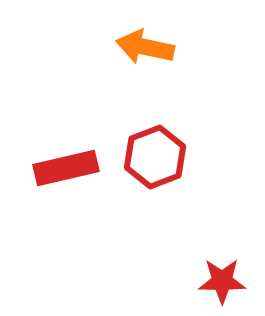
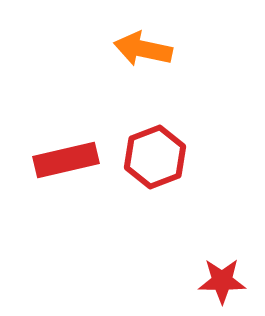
orange arrow: moved 2 px left, 2 px down
red rectangle: moved 8 px up
